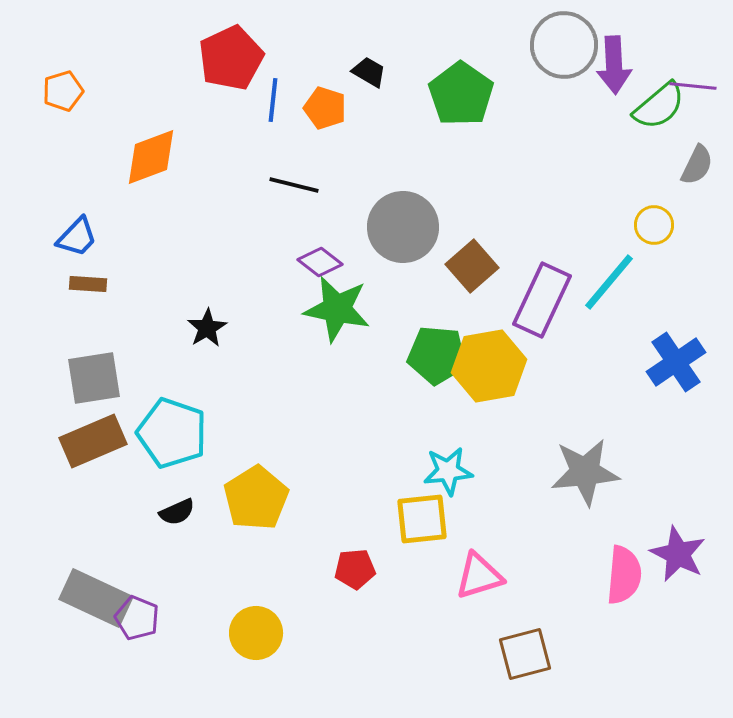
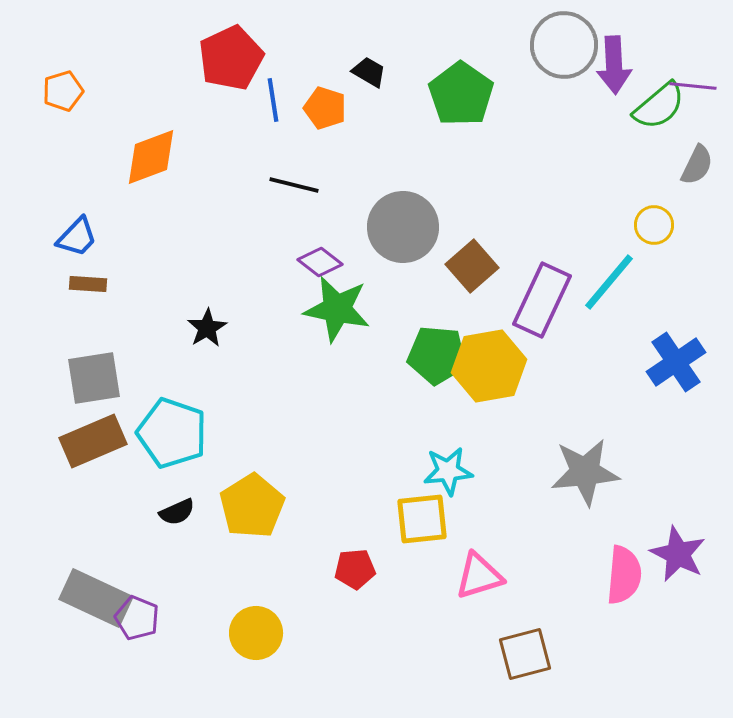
blue line at (273, 100): rotated 15 degrees counterclockwise
yellow pentagon at (256, 498): moved 4 px left, 8 px down
